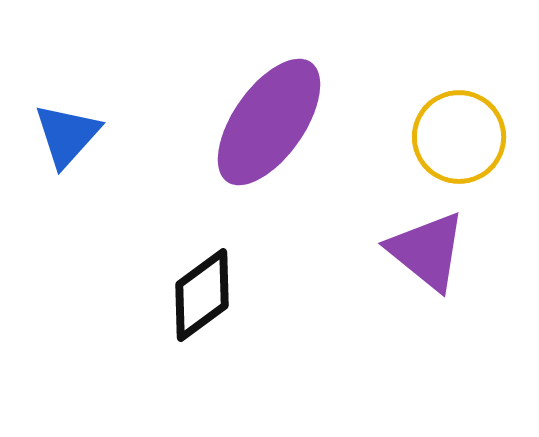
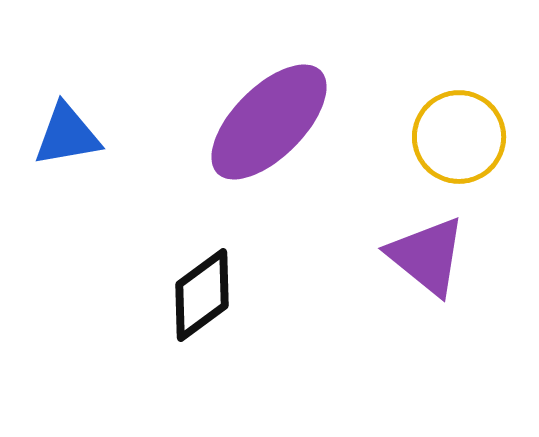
purple ellipse: rotated 10 degrees clockwise
blue triangle: rotated 38 degrees clockwise
purple triangle: moved 5 px down
